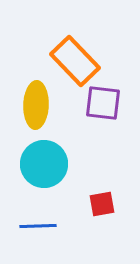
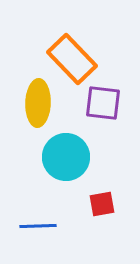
orange rectangle: moved 3 px left, 2 px up
yellow ellipse: moved 2 px right, 2 px up
cyan circle: moved 22 px right, 7 px up
